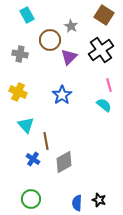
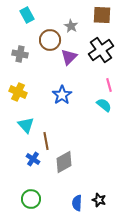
brown square: moved 2 px left; rotated 30 degrees counterclockwise
